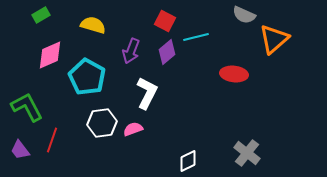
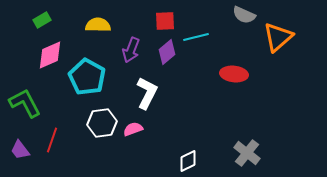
green rectangle: moved 1 px right, 5 px down
red square: rotated 30 degrees counterclockwise
yellow semicircle: moved 5 px right; rotated 15 degrees counterclockwise
orange triangle: moved 4 px right, 2 px up
purple arrow: moved 1 px up
green L-shape: moved 2 px left, 4 px up
